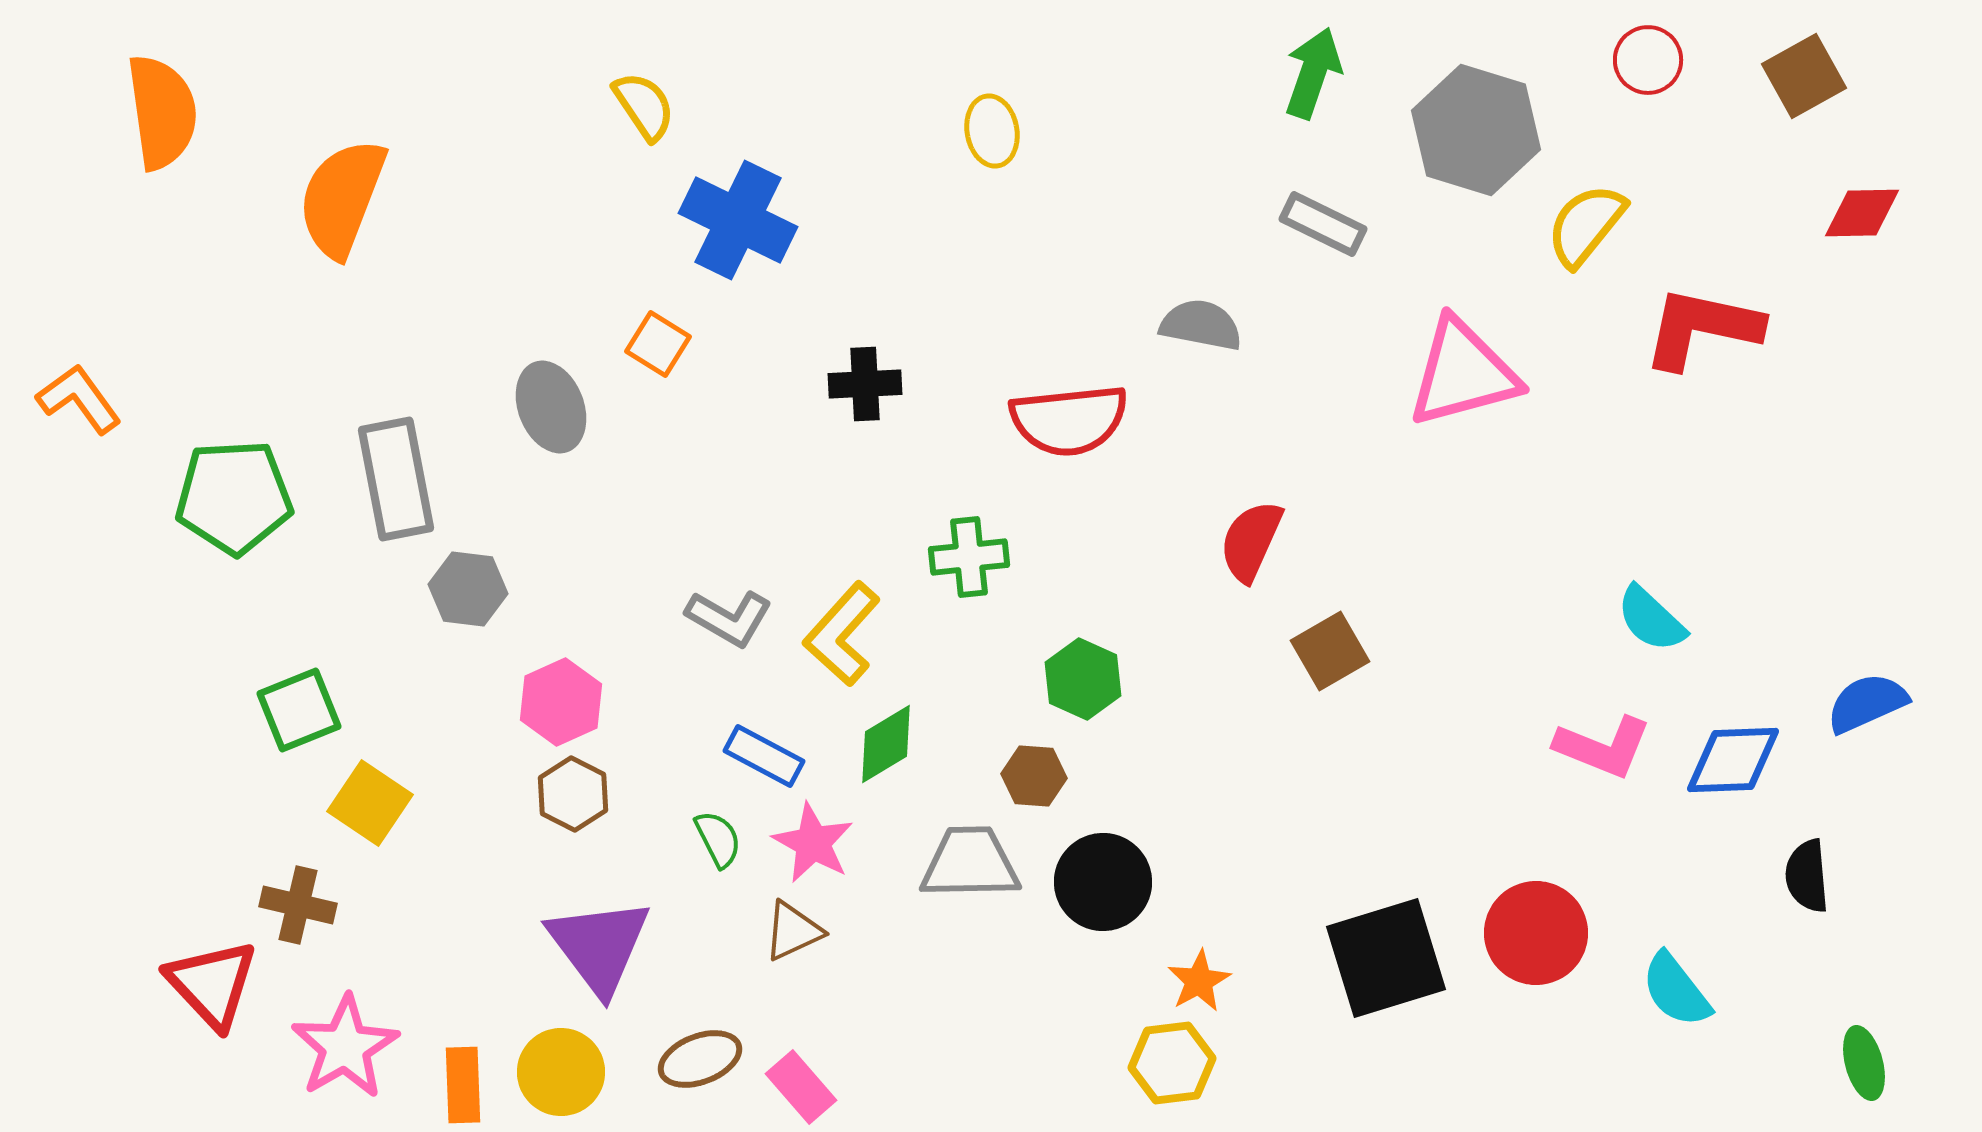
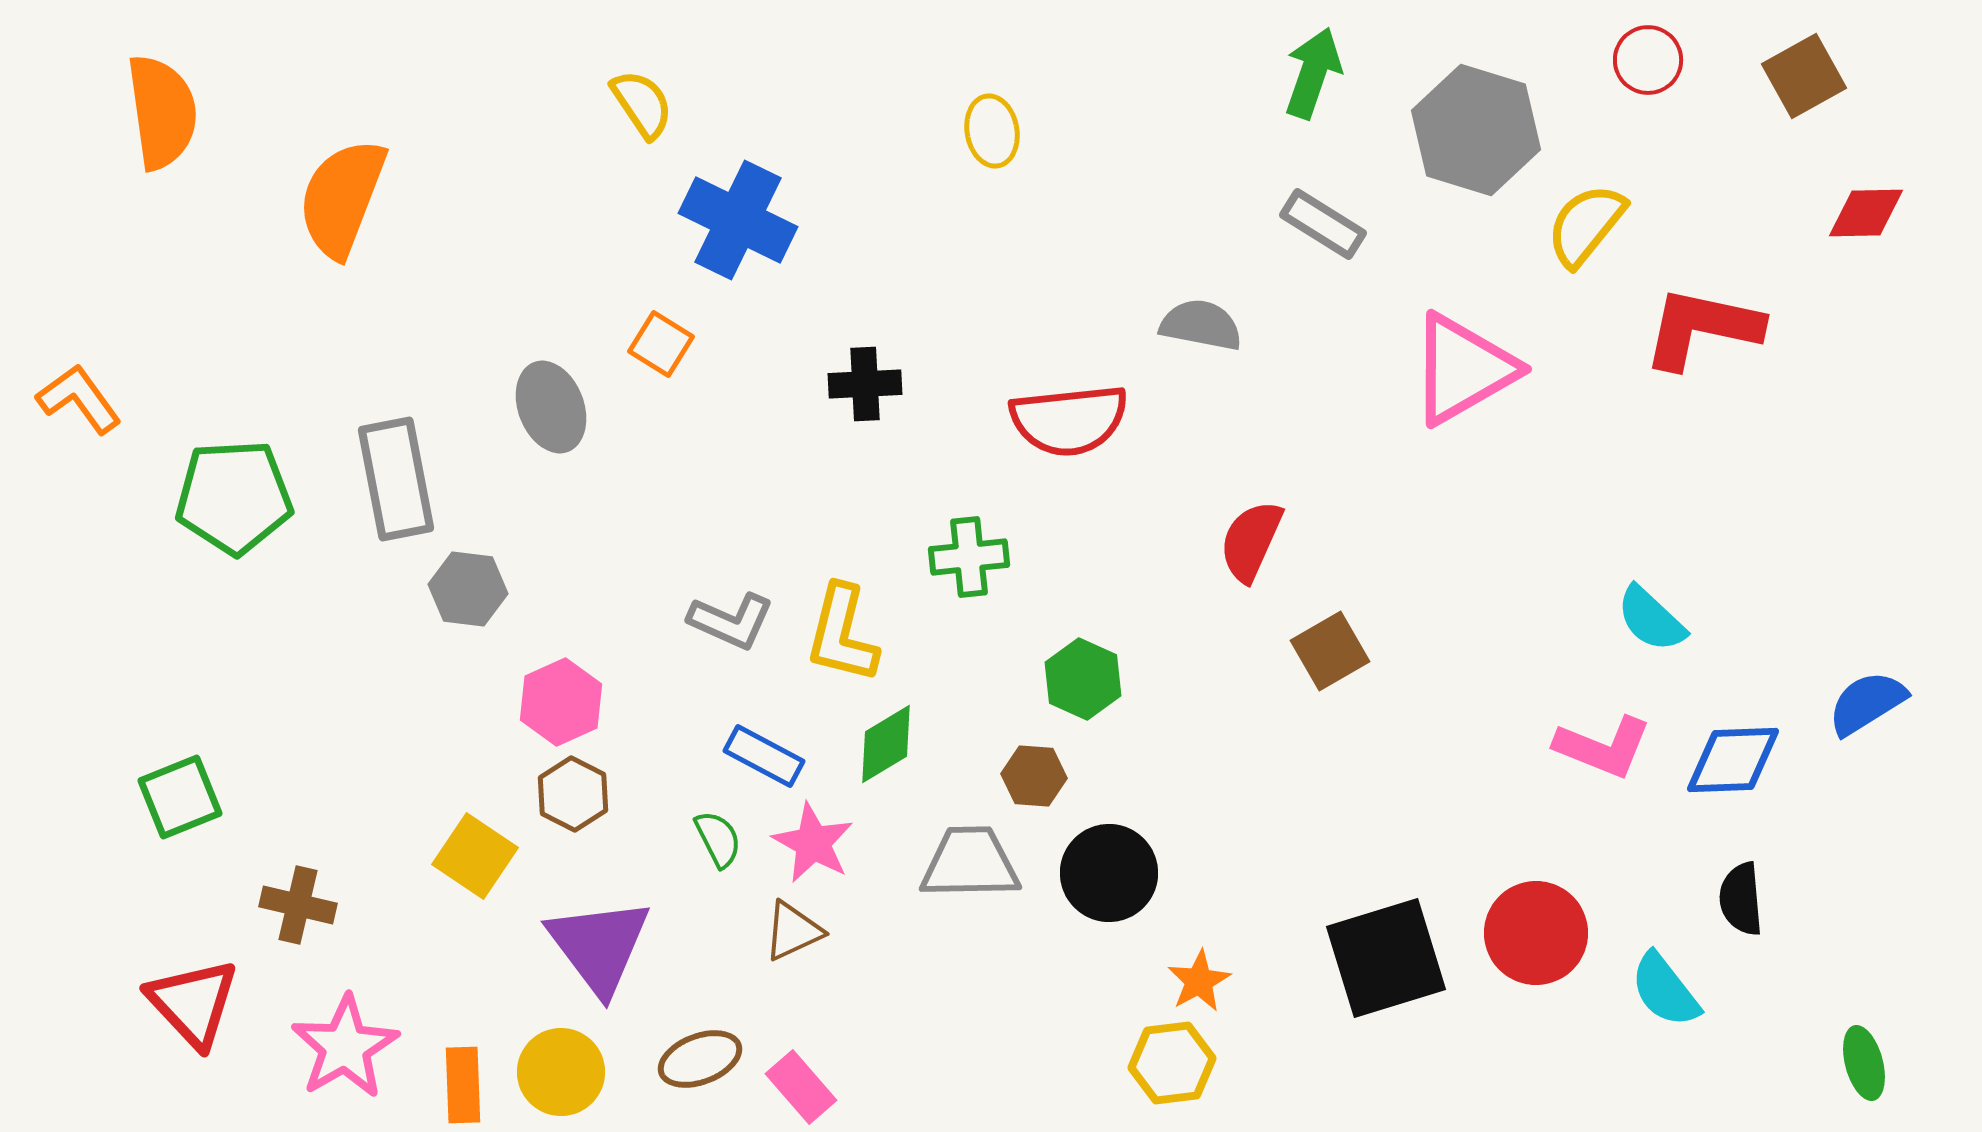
yellow semicircle at (644, 106): moved 2 px left, 2 px up
red diamond at (1862, 213): moved 4 px right
gray rectangle at (1323, 224): rotated 6 degrees clockwise
orange square at (658, 344): moved 3 px right
pink triangle at (1463, 373): moved 4 px up; rotated 15 degrees counterclockwise
gray L-shape at (729, 618): moved 2 px right, 3 px down; rotated 6 degrees counterclockwise
yellow L-shape at (842, 634): rotated 28 degrees counterclockwise
blue semicircle at (1867, 703): rotated 8 degrees counterclockwise
green square at (299, 710): moved 119 px left, 87 px down
yellow square at (370, 803): moved 105 px right, 53 px down
black semicircle at (1807, 876): moved 66 px left, 23 px down
black circle at (1103, 882): moved 6 px right, 9 px up
red triangle at (212, 984): moved 19 px left, 19 px down
cyan semicircle at (1676, 990): moved 11 px left
